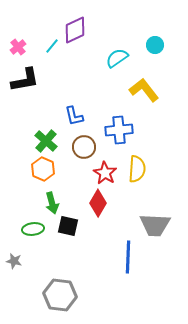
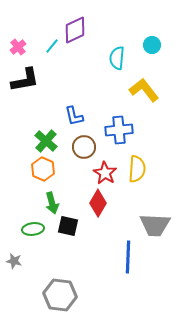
cyan circle: moved 3 px left
cyan semicircle: rotated 50 degrees counterclockwise
